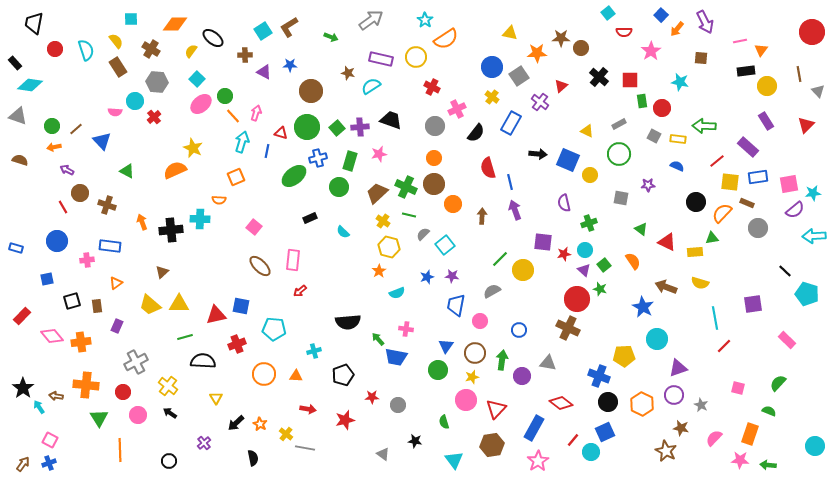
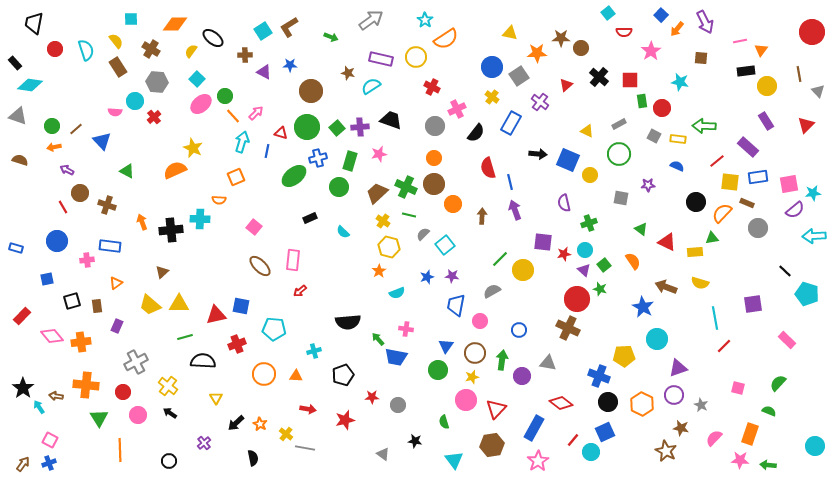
red triangle at (561, 86): moved 5 px right, 1 px up
pink arrow at (256, 113): rotated 28 degrees clockwise
